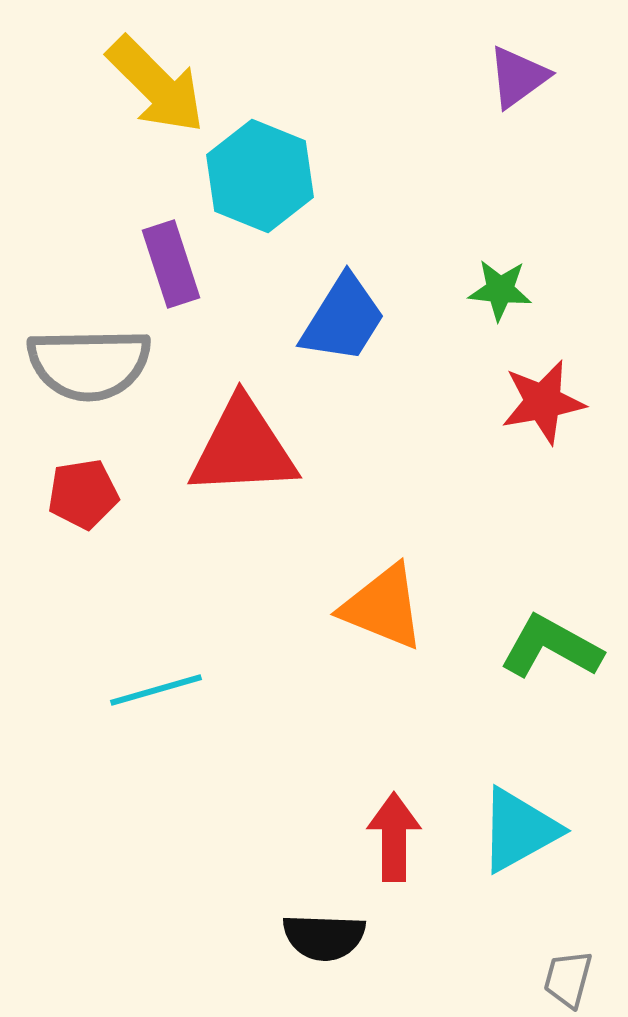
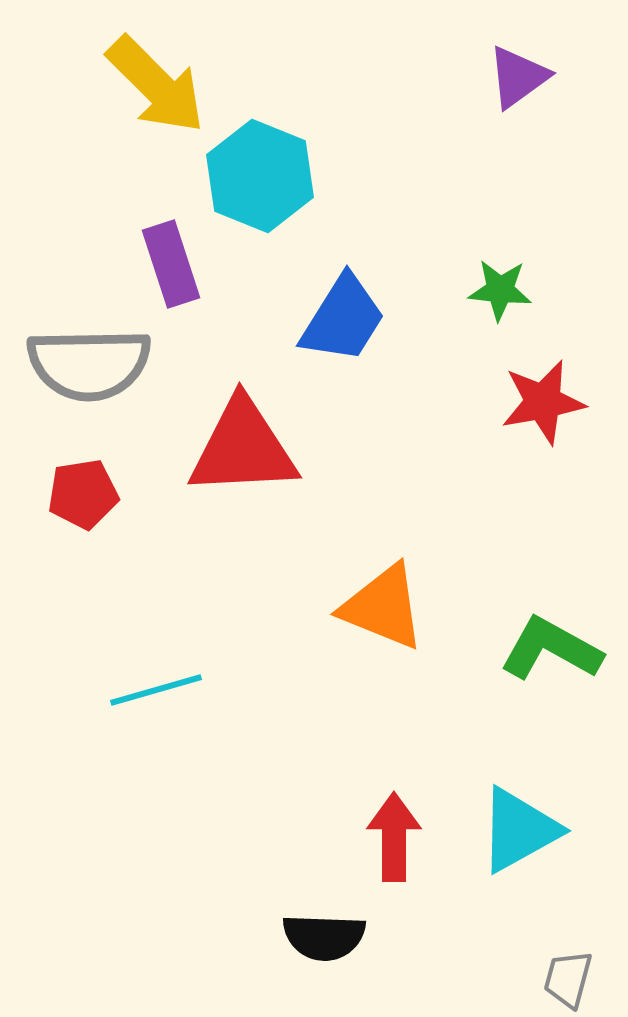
green L-shape: moved 2 px down
